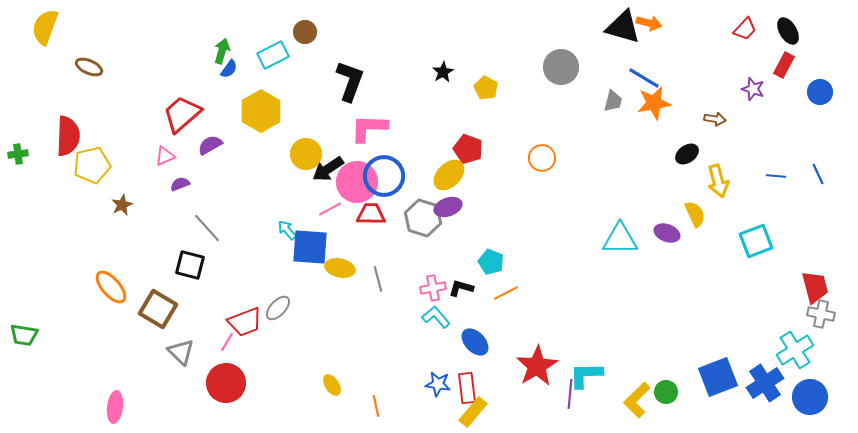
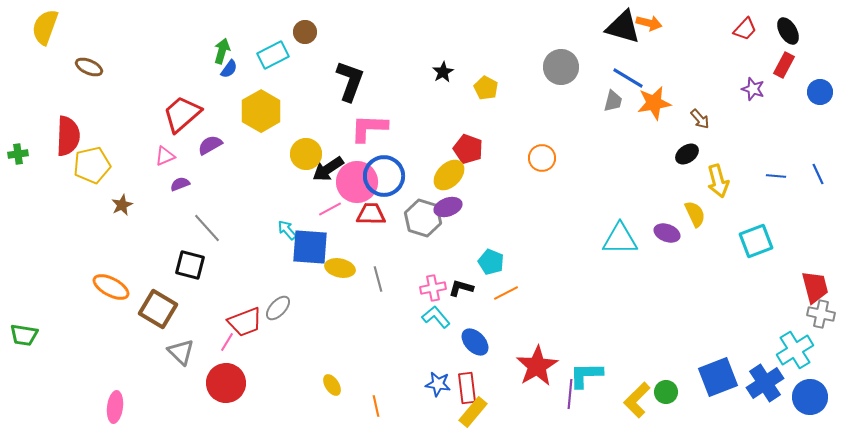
blue line at (644, 78): moved 16 px left
brown arrow at (715, 119): moved 15 px left; rotated 40 degrees clockwise
orange ellipse at (111, 287): rotated 21 degrees counterclockwise
